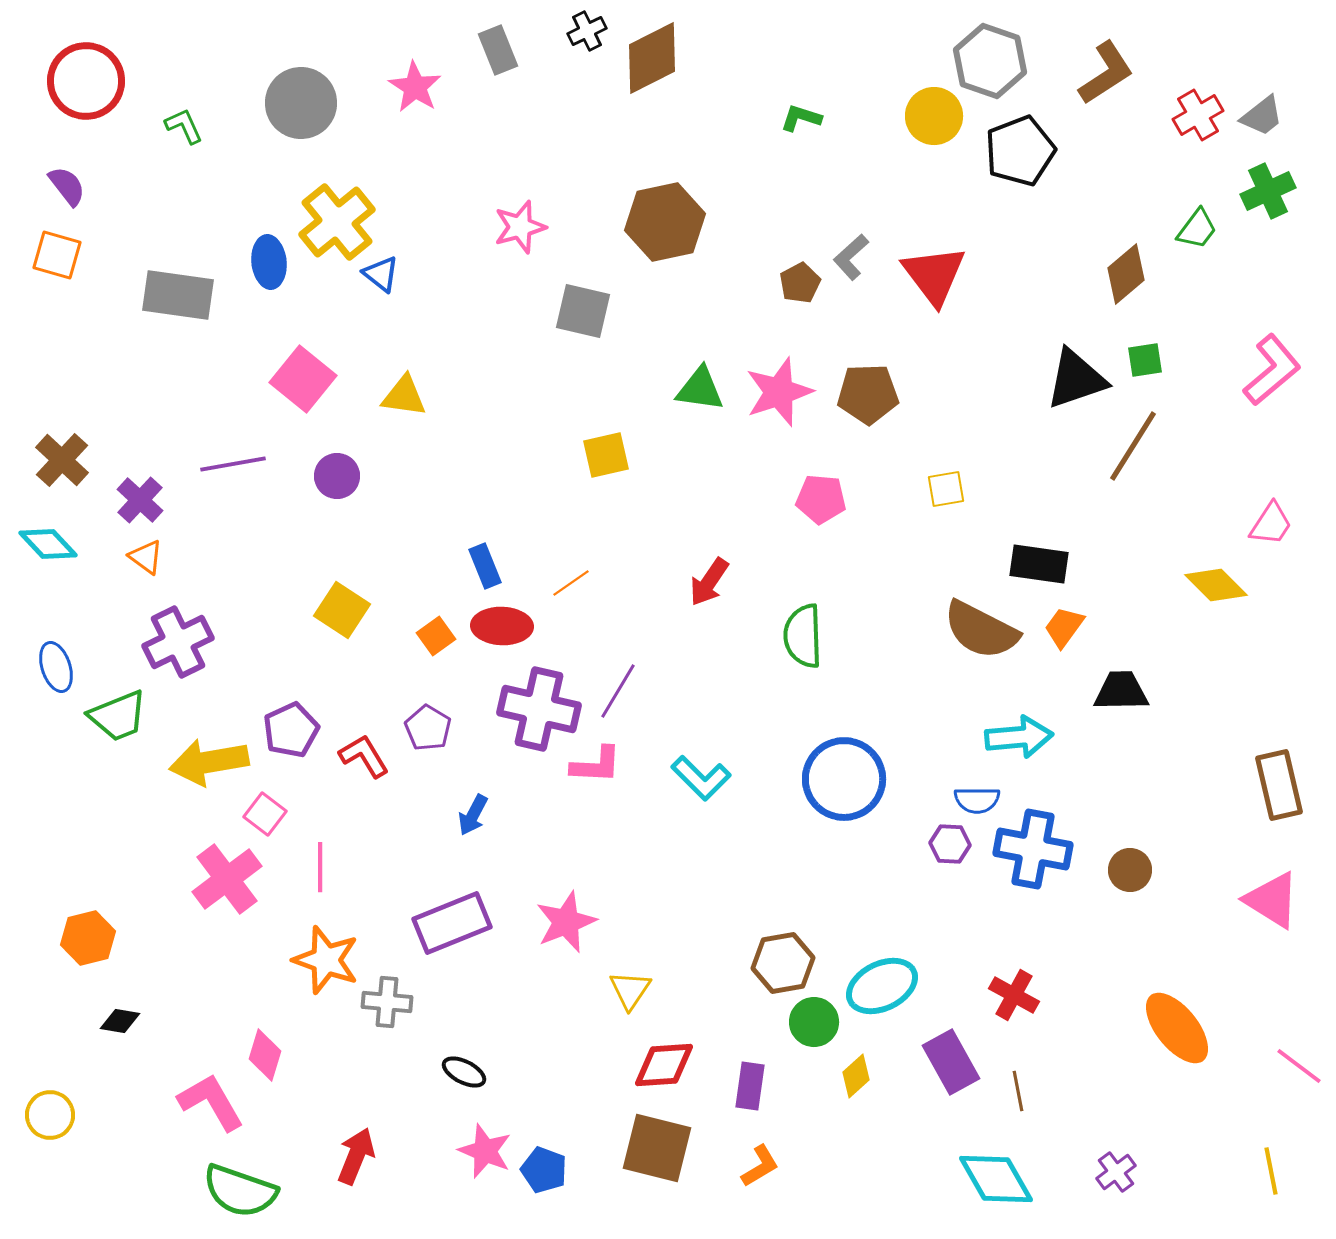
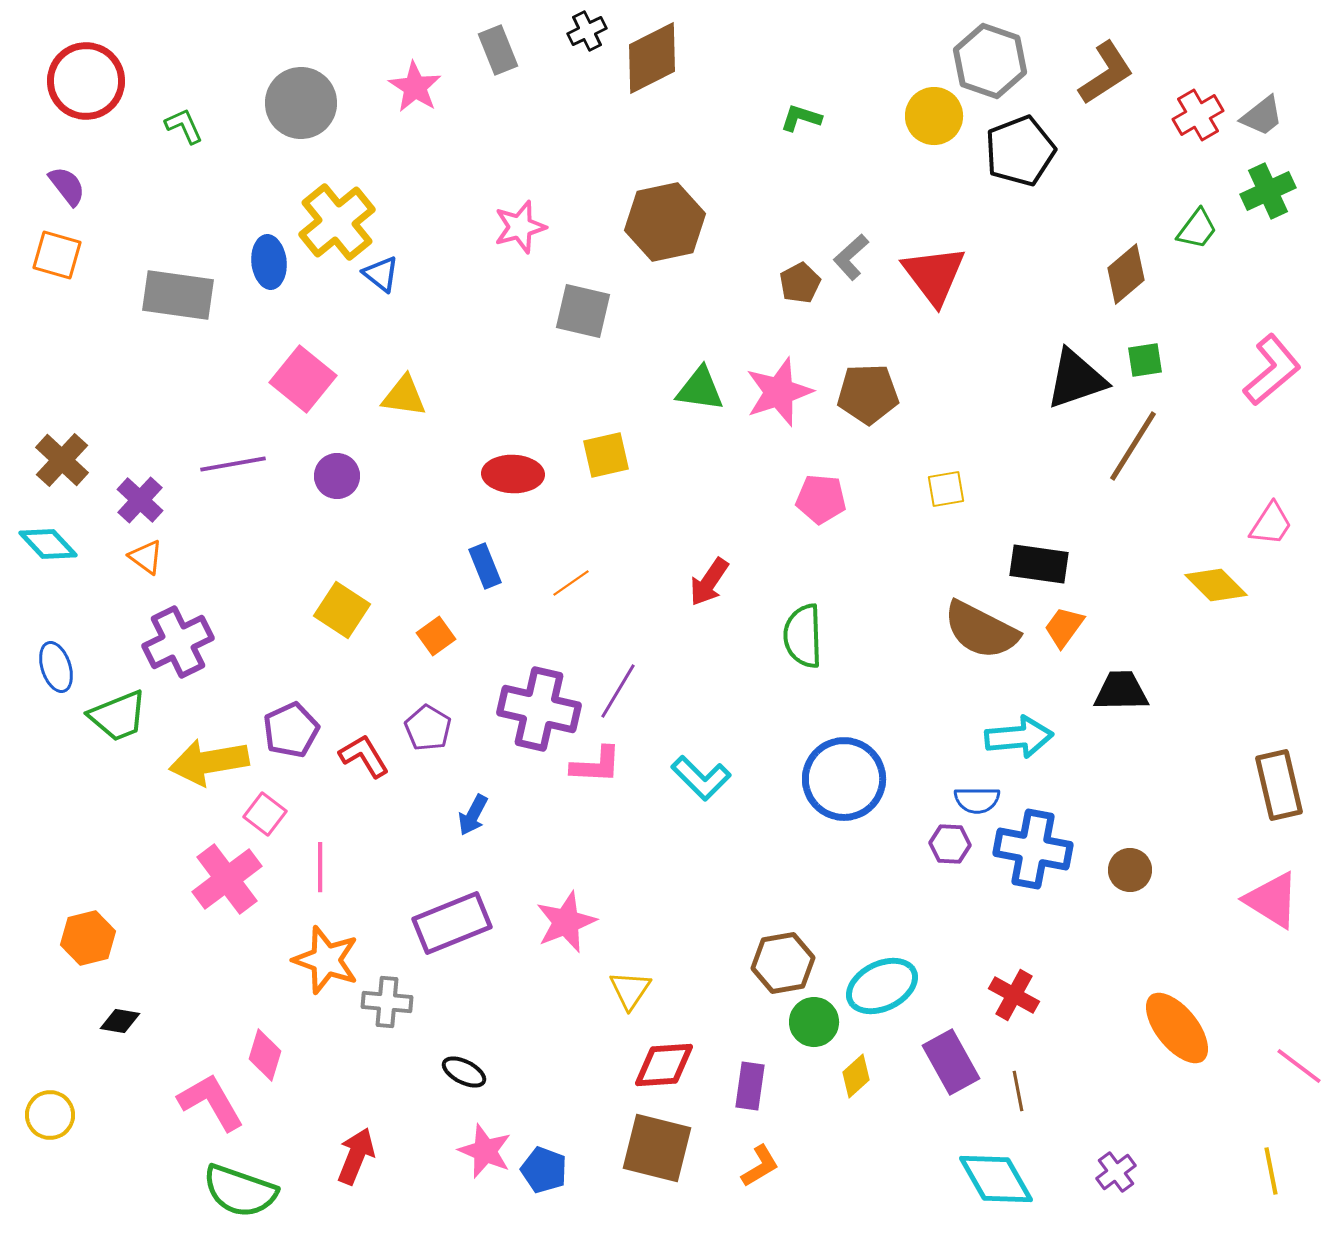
red ellipse at (502, 626): moved 11 px right, 152 px up
